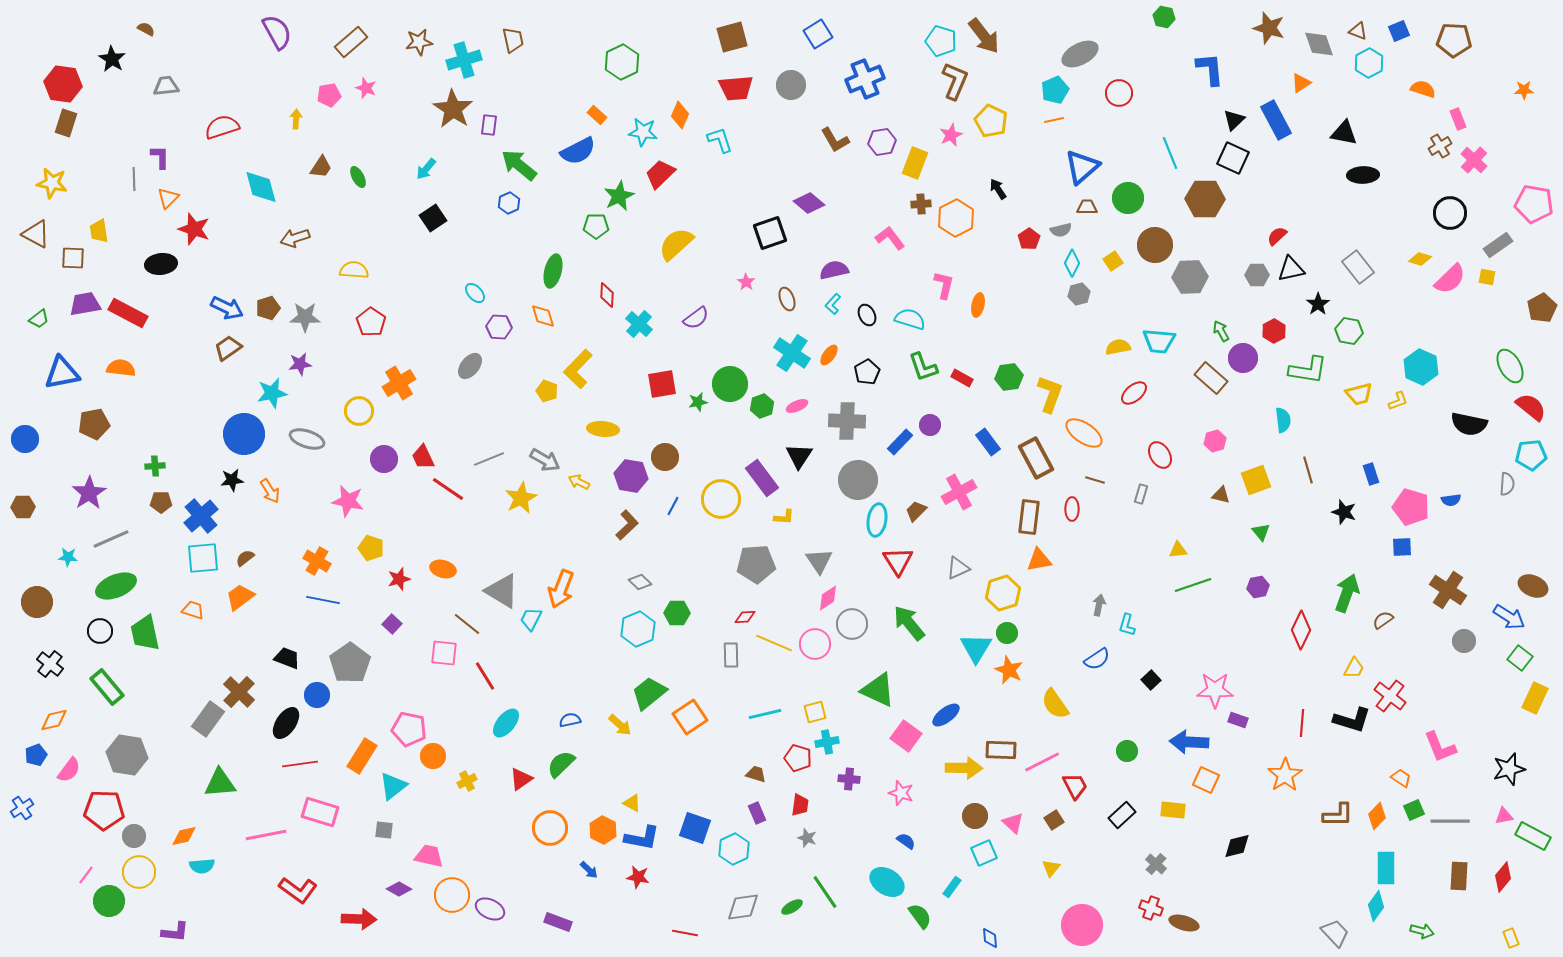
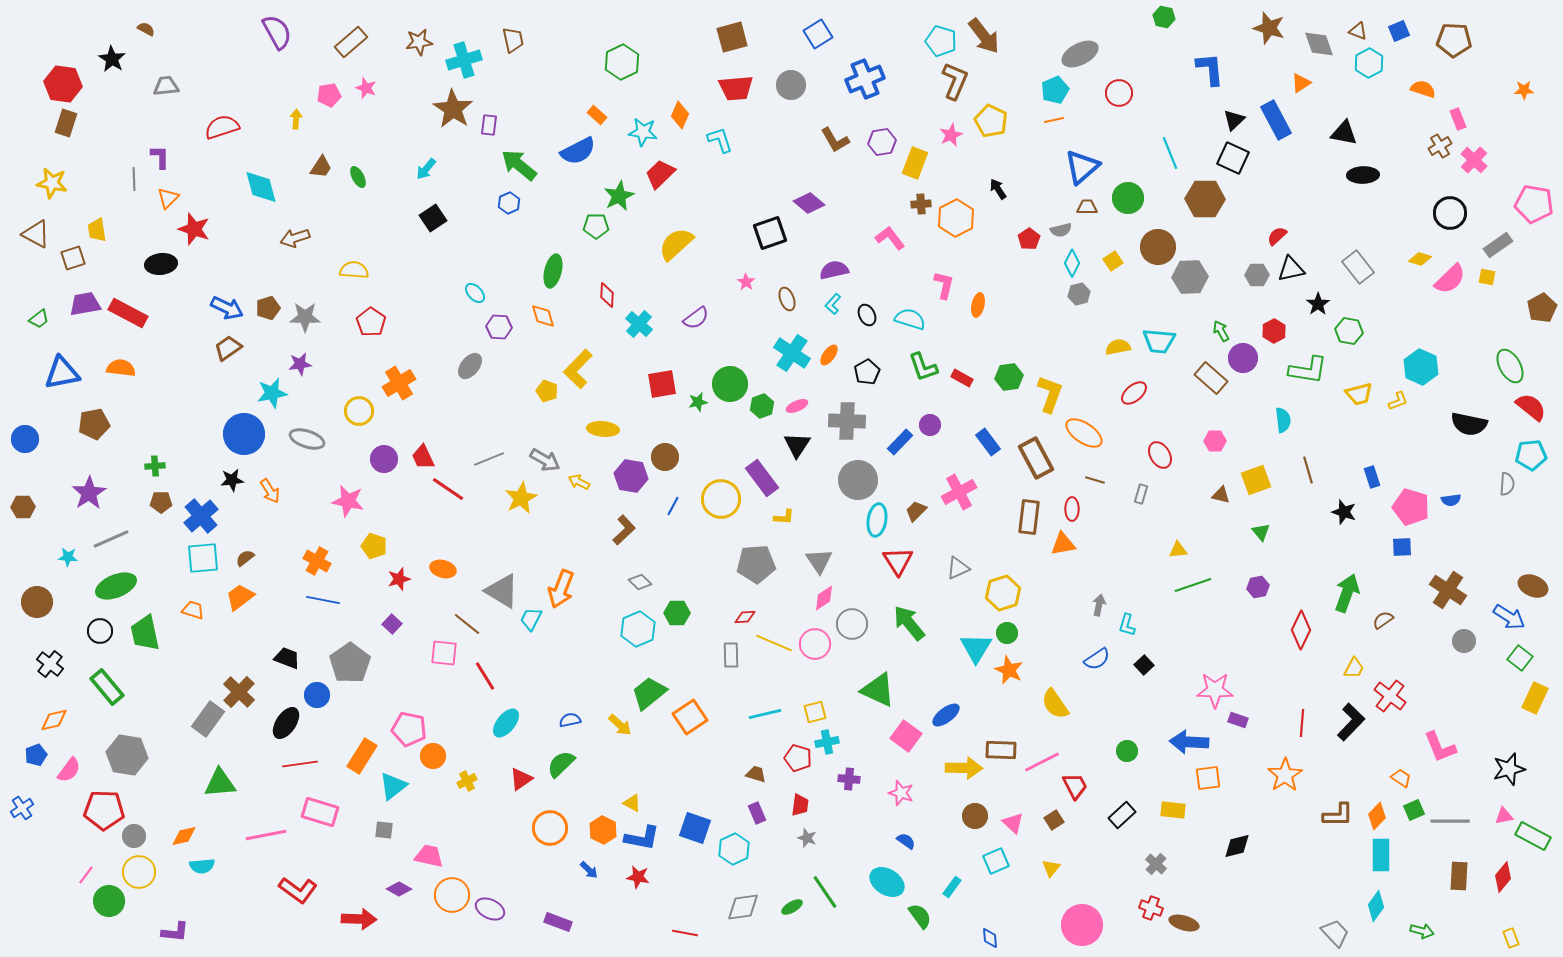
yellow trapezoid at (99, 231): moved 2 px left, 1 px up
brown circle at (1155, 245): moved 3 px right, 2 px down
brown square at (73, 258): rotated 20 degrees counterclockwise
pink hexagon at (1215, 441): rotated 15 degrees clockwise
black triangle at (799, 456): moved 2 px left, 11 px up
blue rectangle at (1371, 474): moved 1 px right, 3 px down
brown L-shape at (627, 525): moved 3 px left, 5 px down
yellow pentagon at (371, 548): moved 3 px right, 2 px up
orange triangle at (1039, 560): moved 24 px right, 16 px up
pink diamond at (828, 598): moved 4 px left
black square at (1151, 680): moved 7 px left, 15 px up
black L-shape at (1352, 720): moved 1 px left, 2 px down; rotated 63 degrees counterclockwise
orange square at (1206, 780): moved 2 px right, 2 px up; rotated 32 degrees counterclockwise
cyan square at (984, 853): moved 12 px right, 8 px down
cyan rectangle at (1386, 868): moved 5 px left, 13 px up
